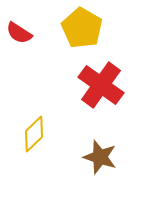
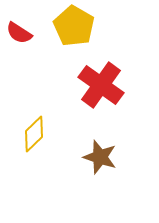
yellow pentagon: moved 8 px left, 2 px up
